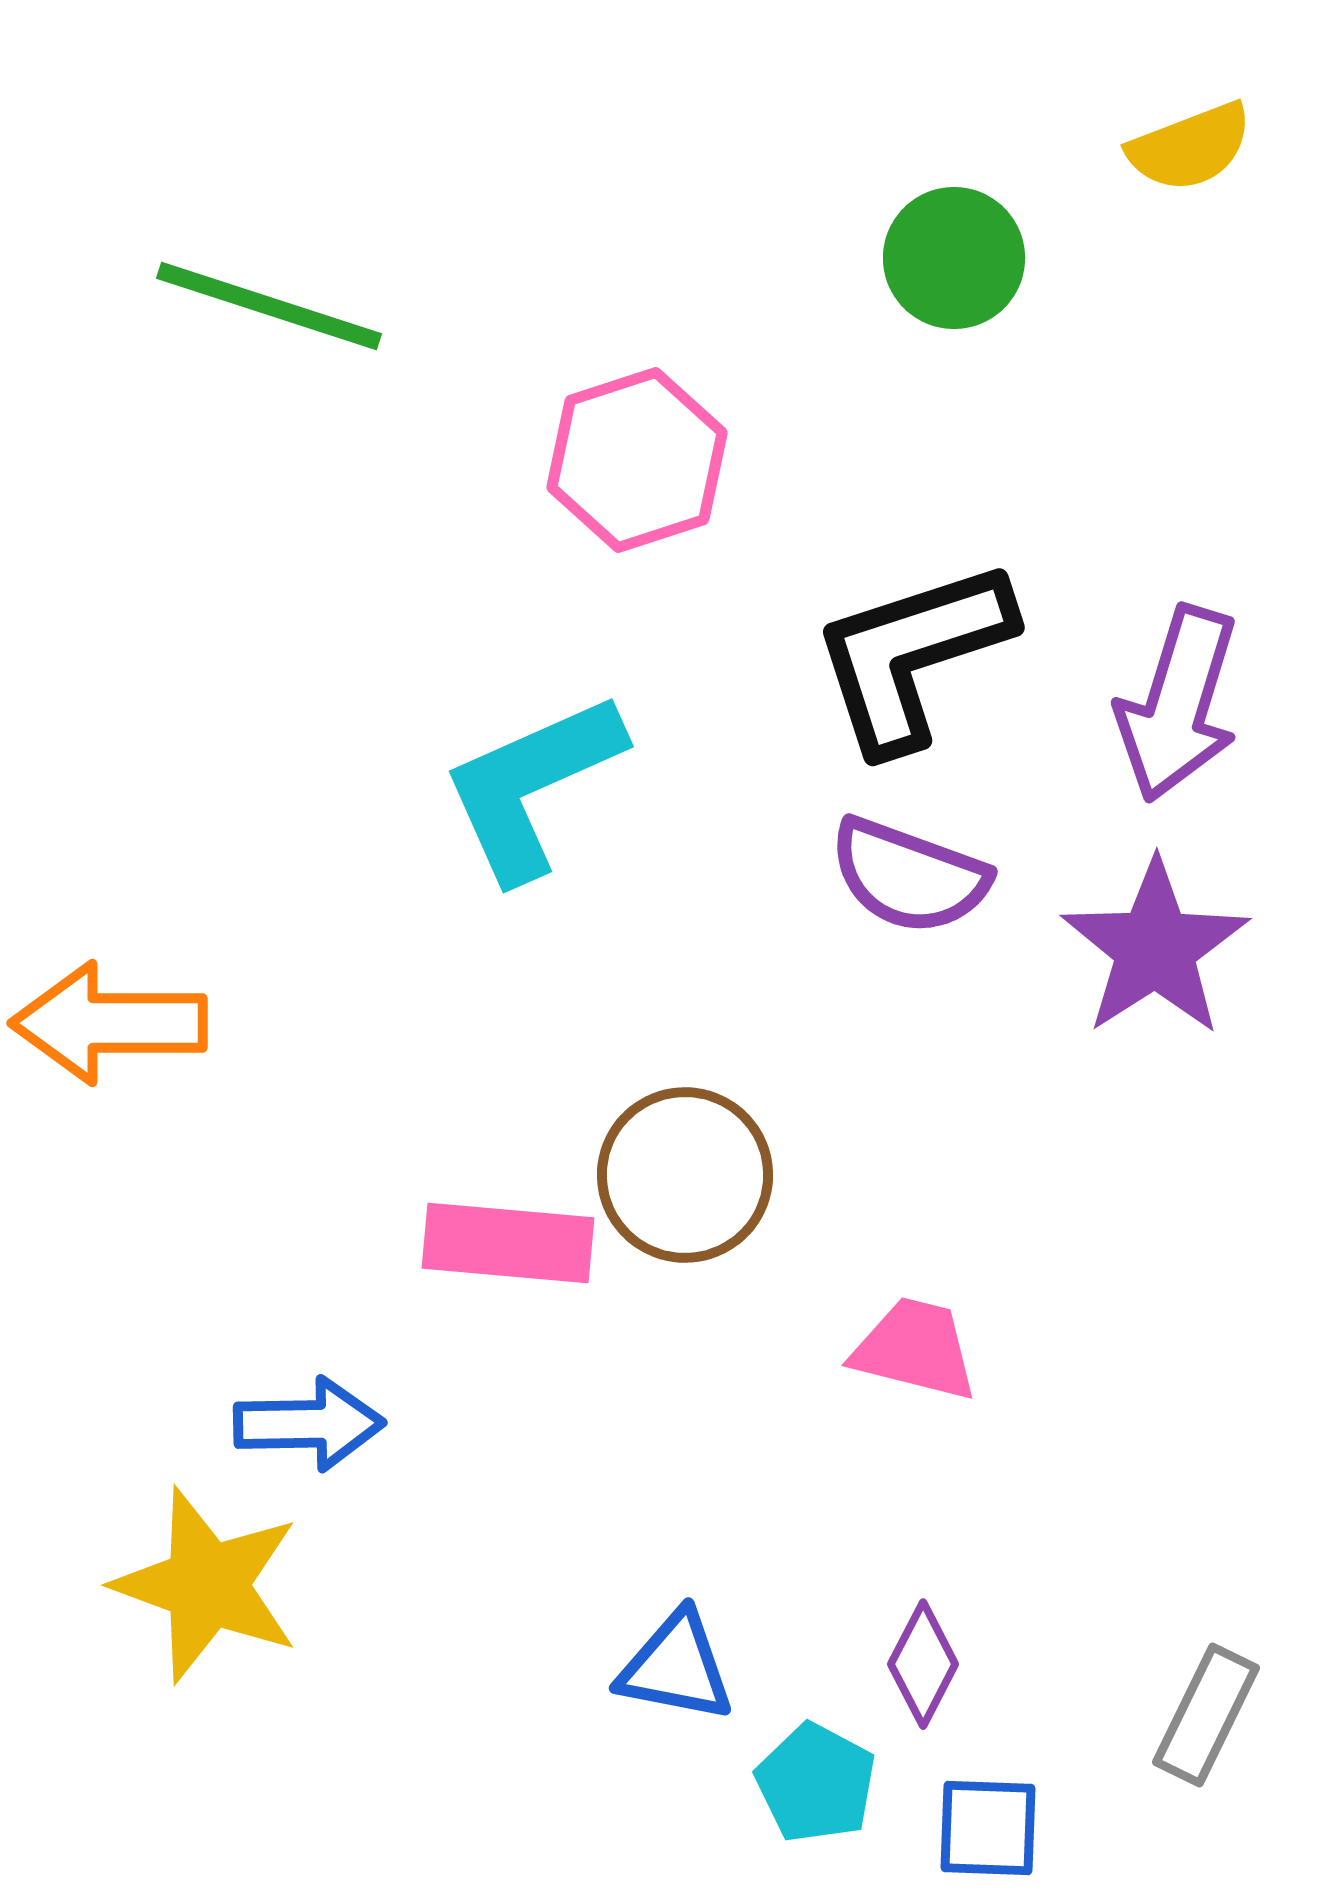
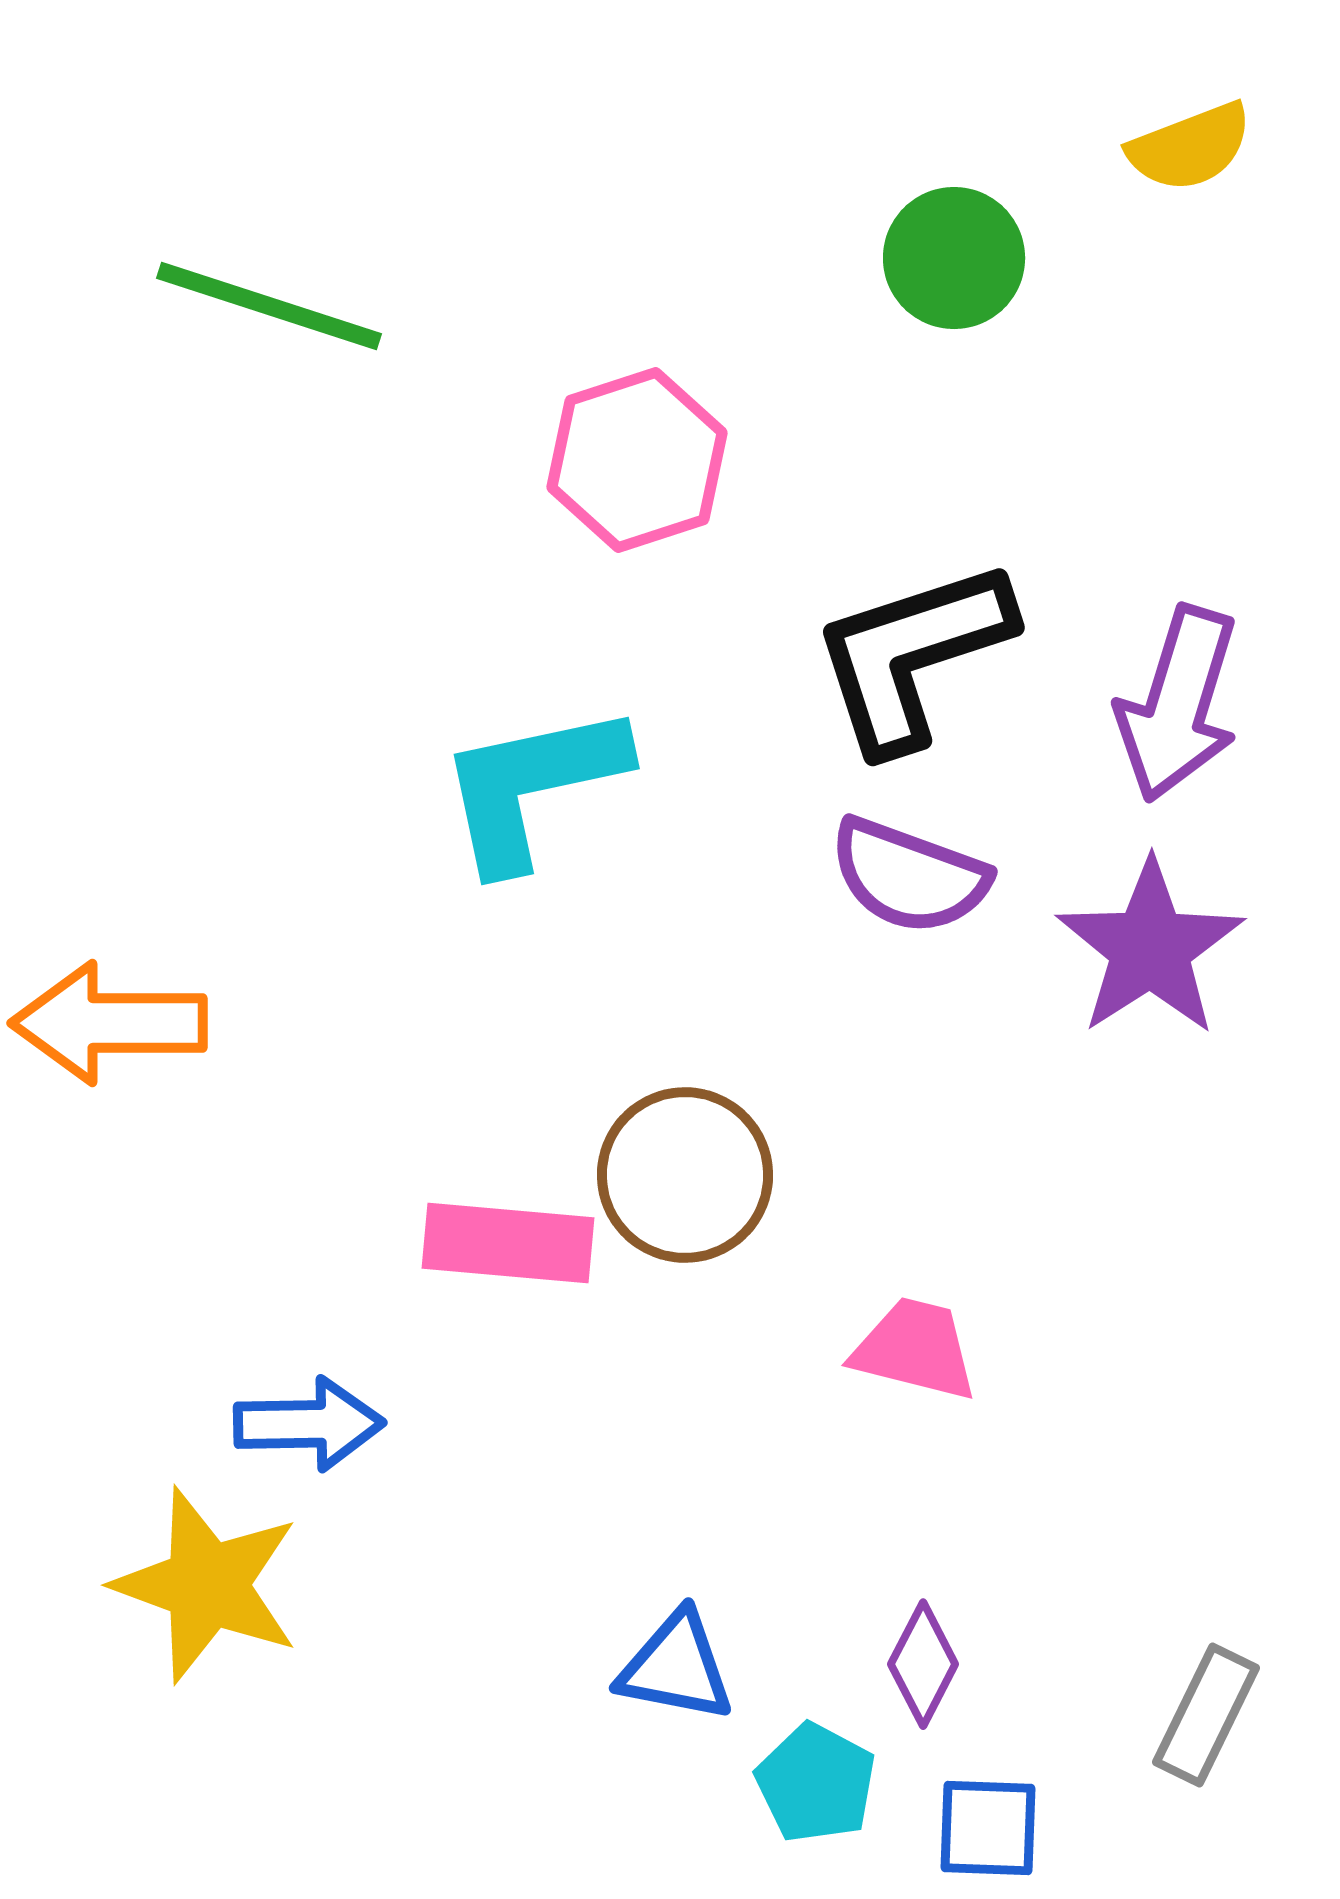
cyan L-shape: rotated 12 degrees clockwise
purple star: moved 5 px left
